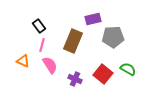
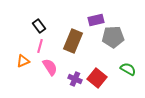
purple rectangle: moved 3 px right, 1 px down
pink line: moved 2 px left, 1 px down
orange triangle: rotated 48 degrees counterclockwise
pink semicircle: moved 2 px down
red square: moved 6 px left, 4 px down
